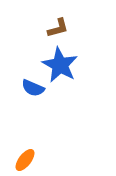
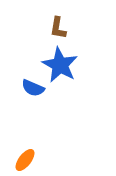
brown L-shape: rotated 115 degrees clockwise
